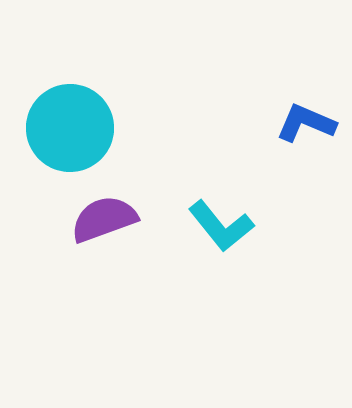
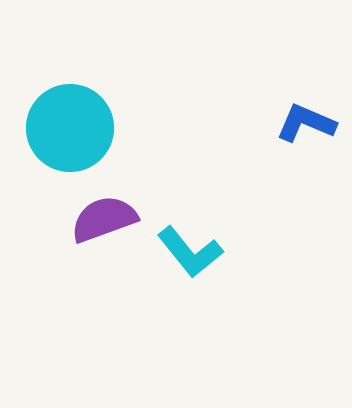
cyan L-shape: moved 31 px left, 26 px down
